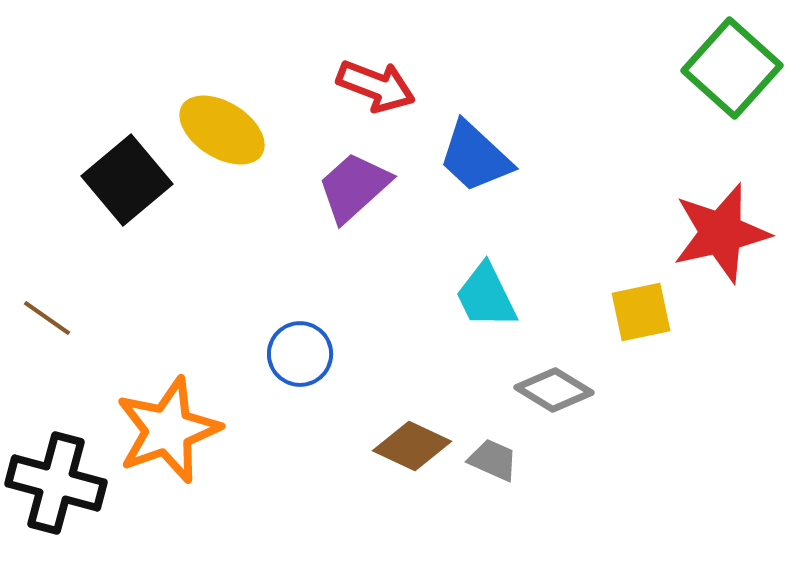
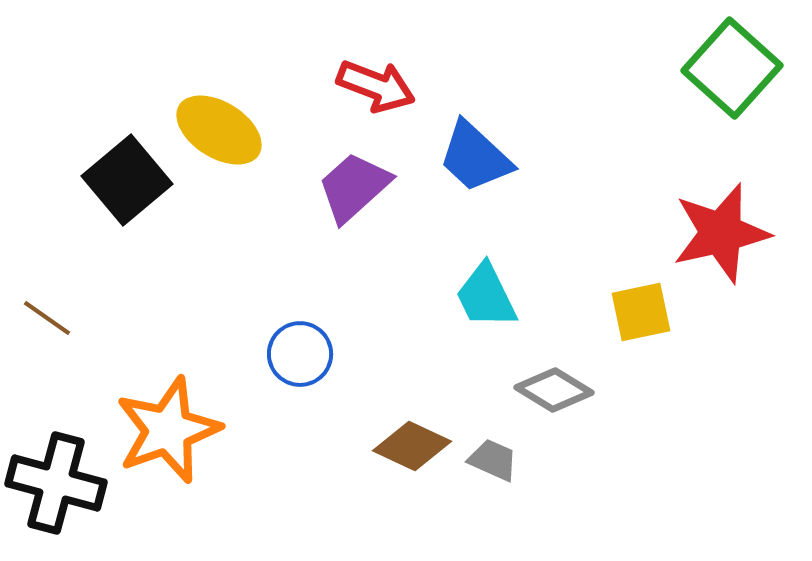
yellow ellipse: moved 3 px left
